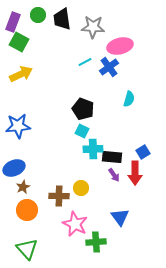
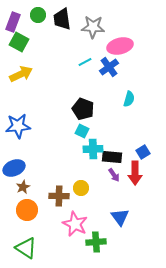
green triangle: moved 1 px left, 1 px up; rotated 15 degrees counterclockwise
